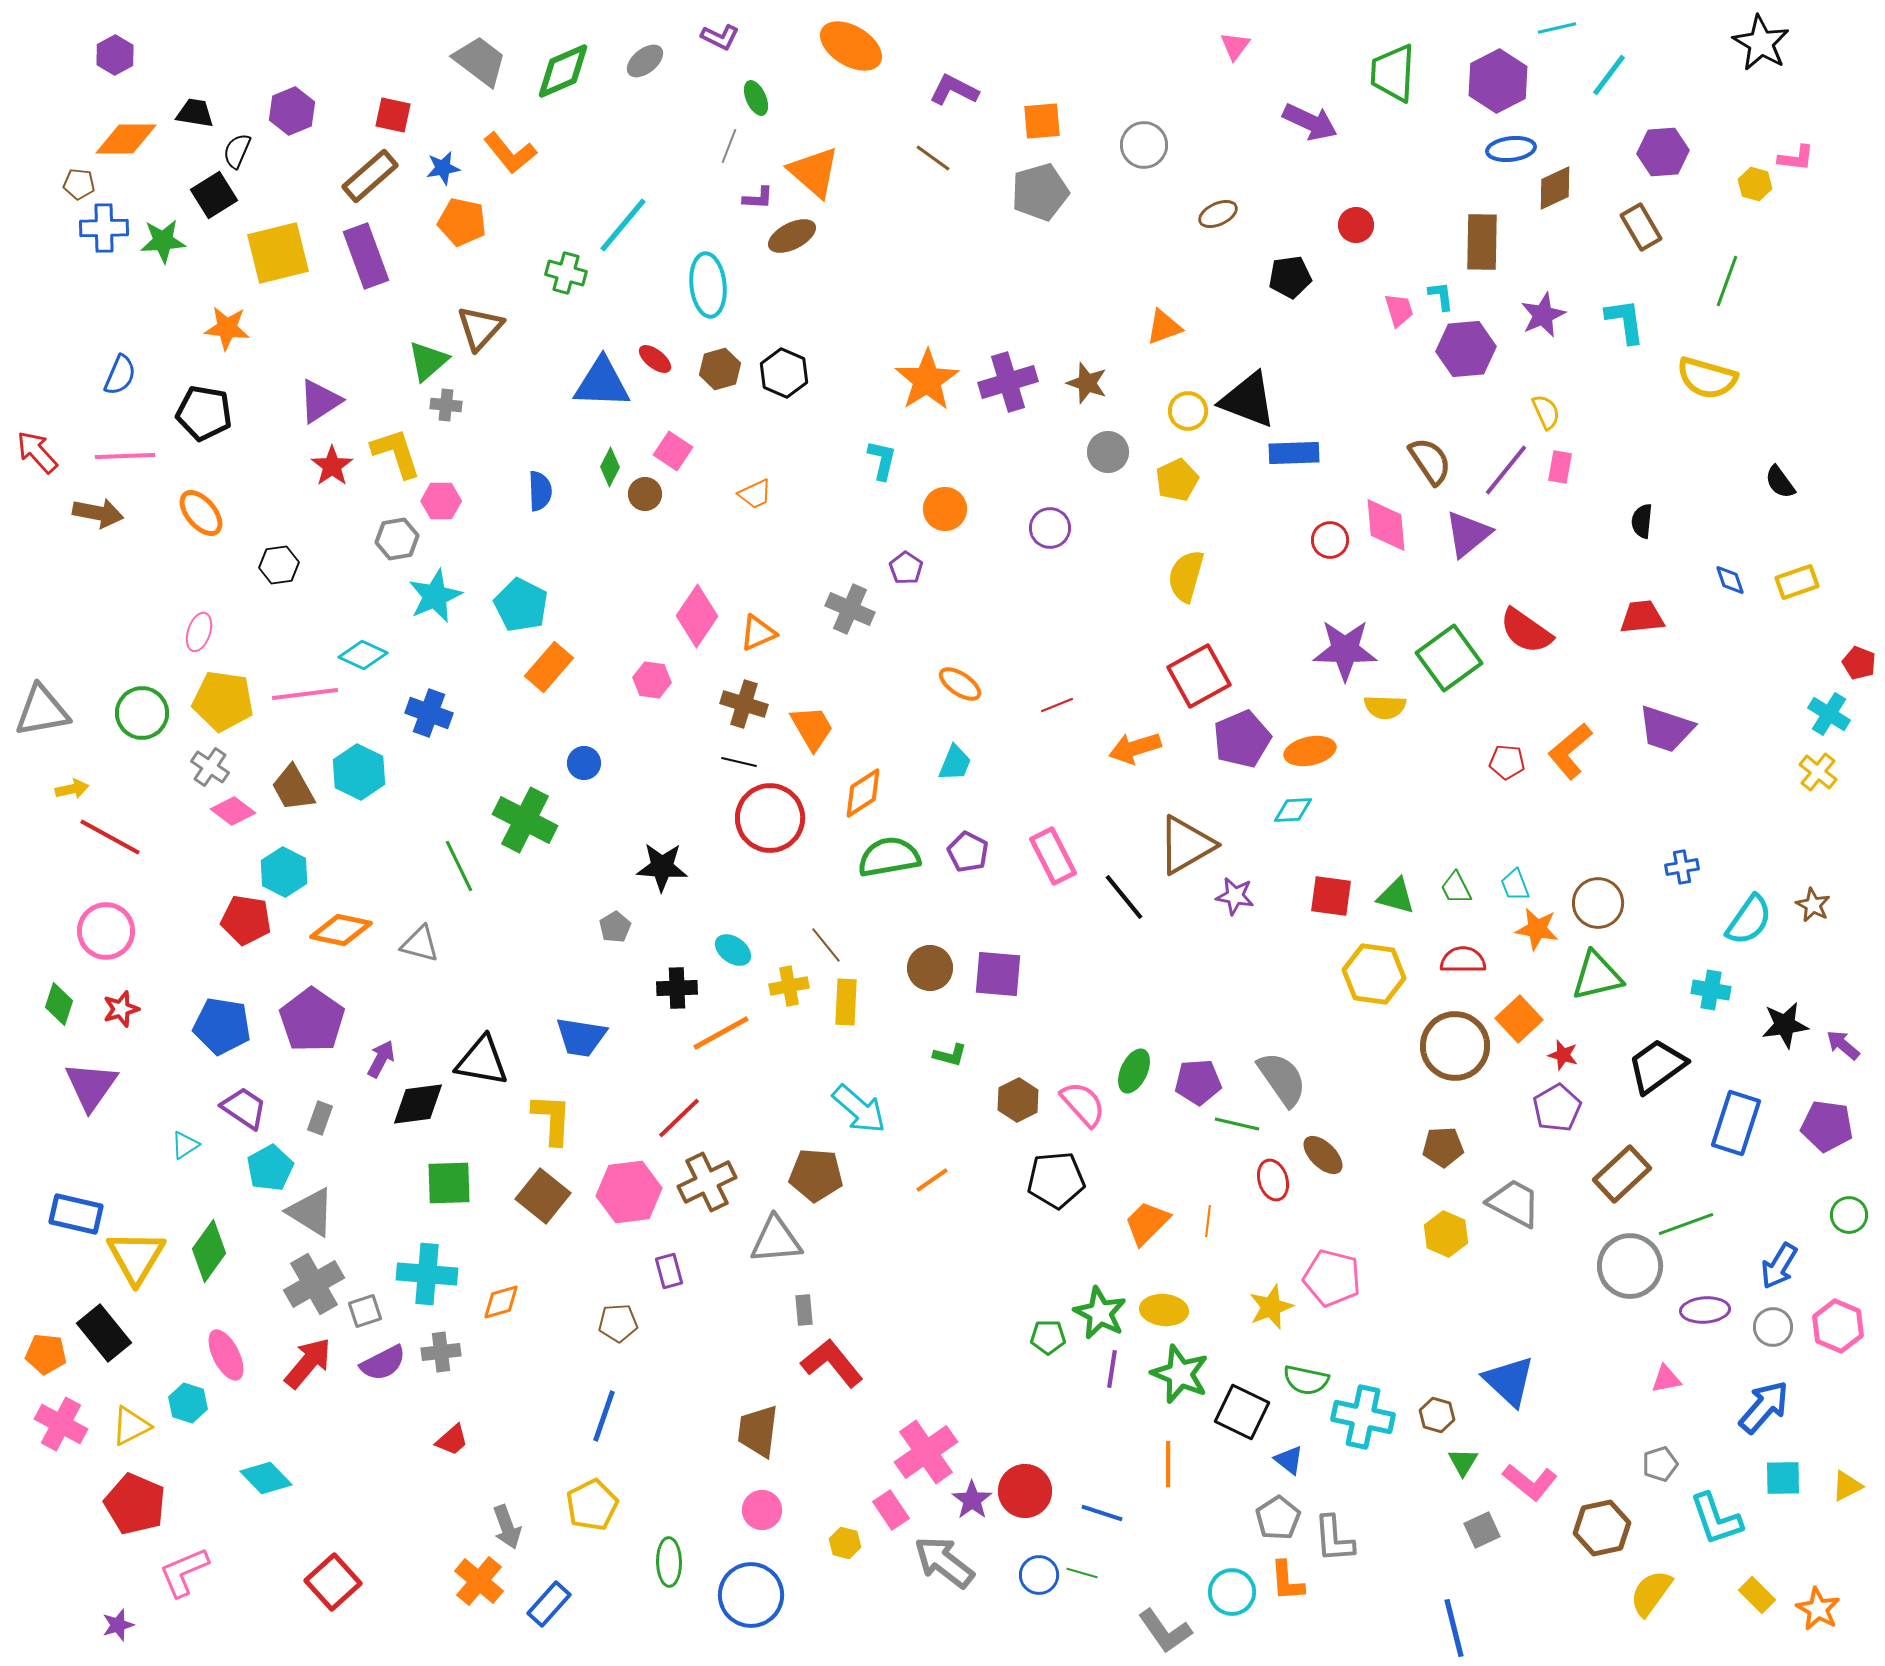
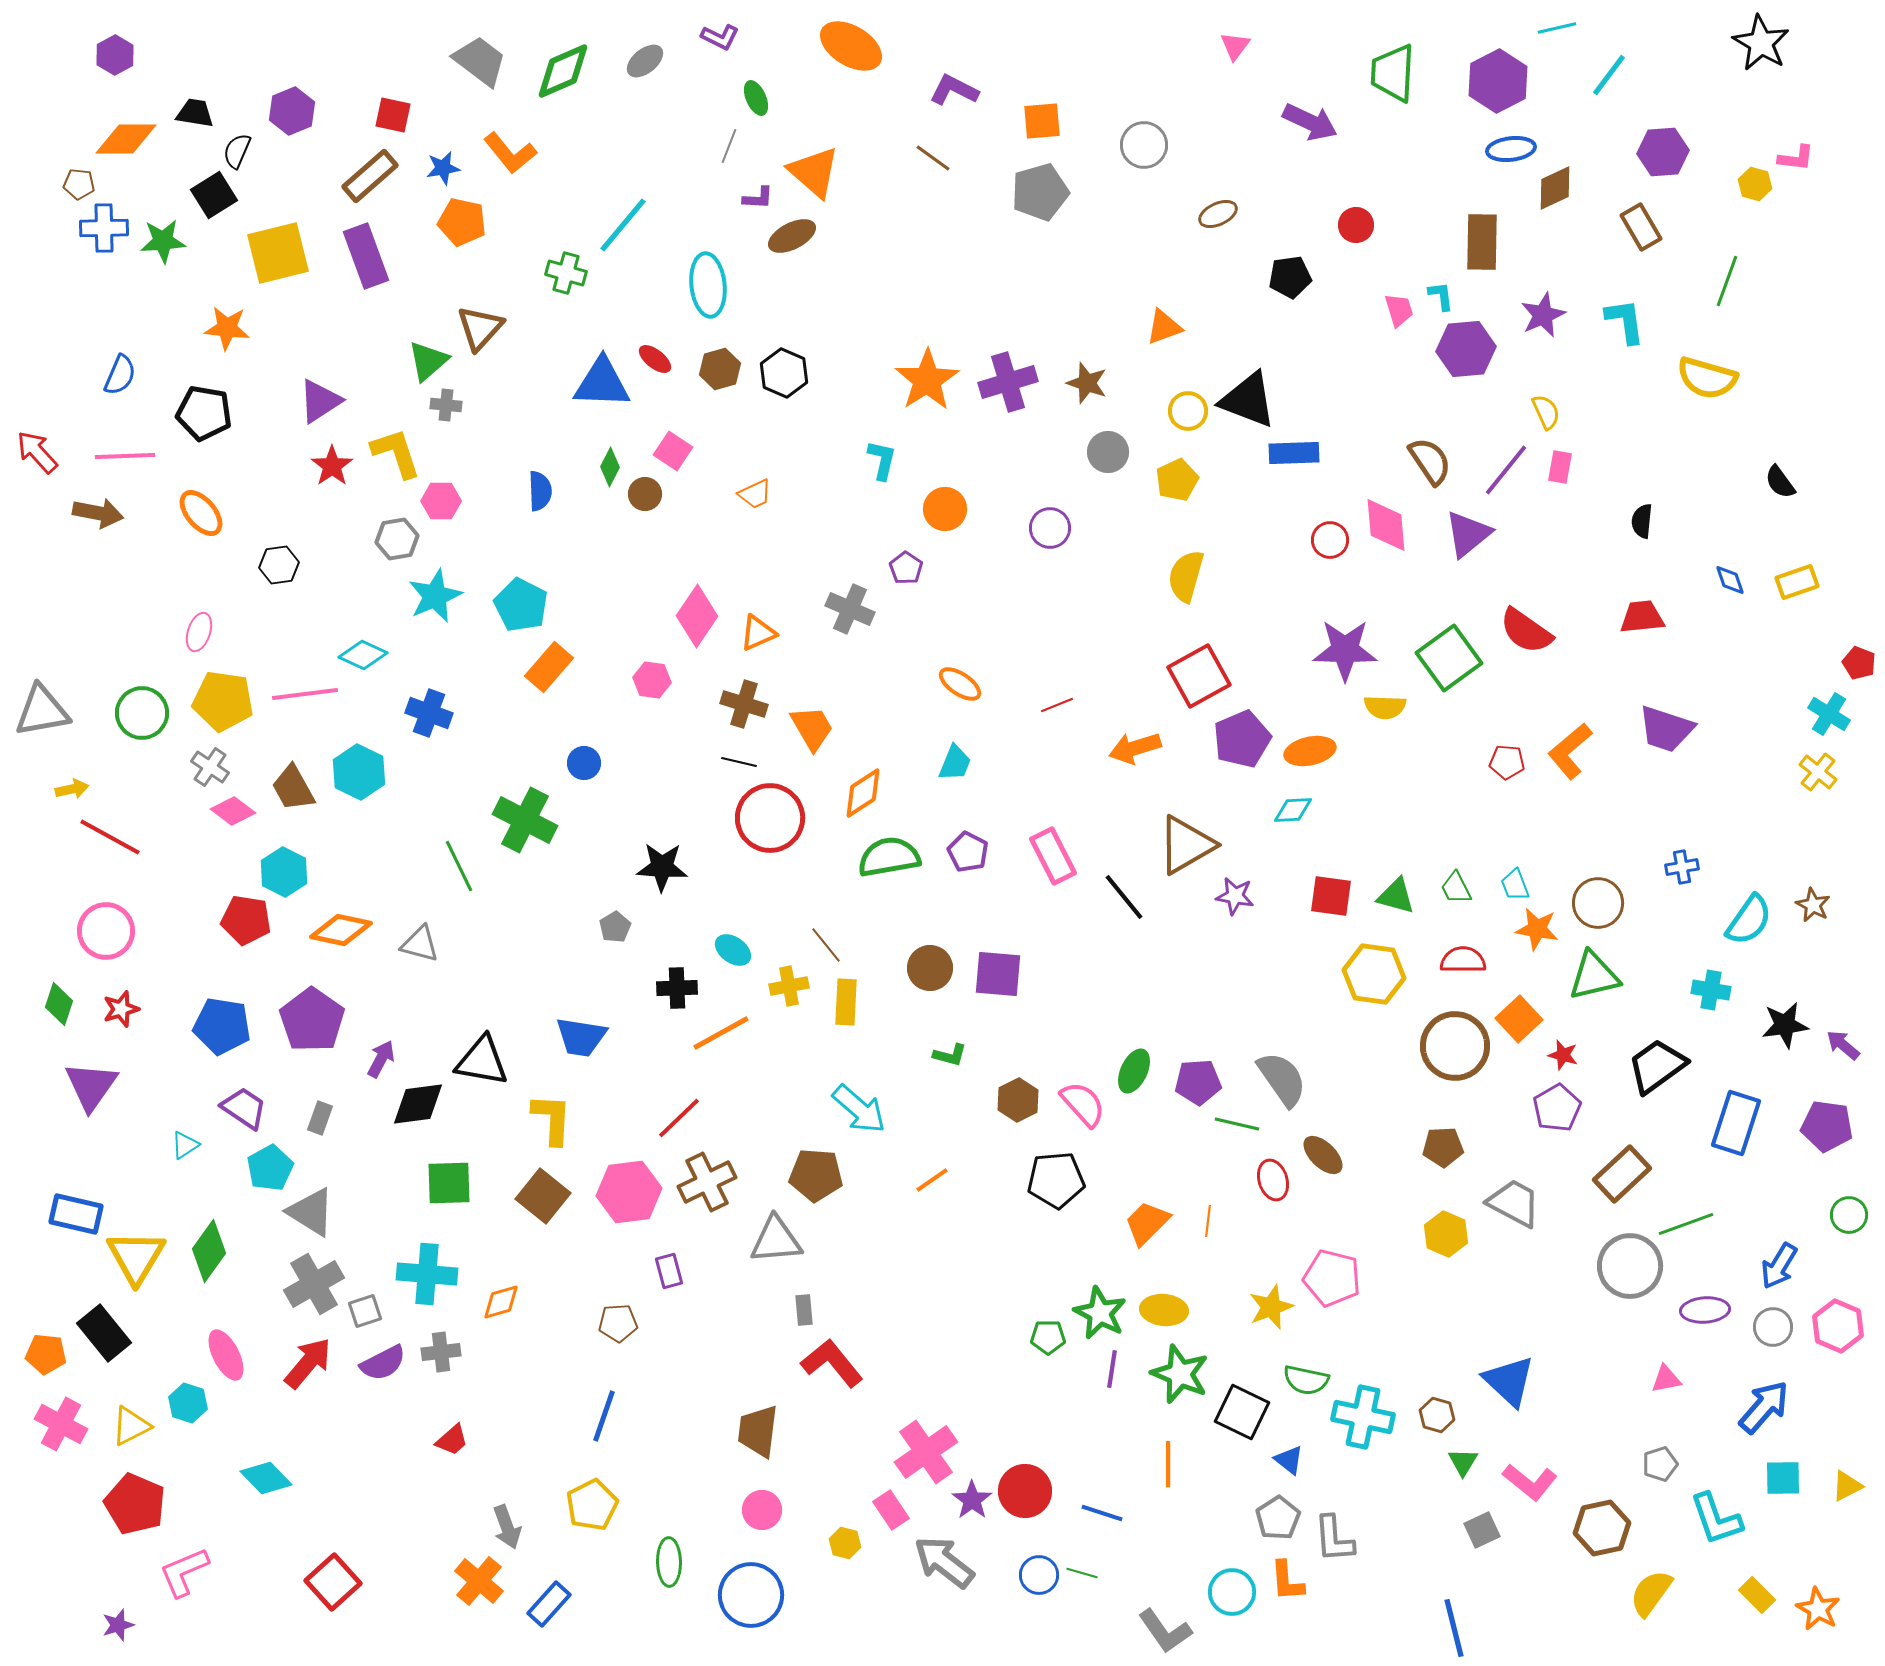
green triangle at (1597, 976): moved 3 px left
